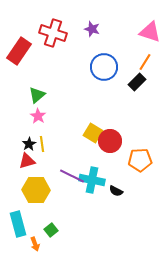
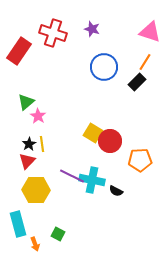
green triangle: moved 11 px left, 7 px down
red triangle: rotated 30 degrees counterclockwise
green square: moved 7 px right, 4 px down; rotated 24 degrees counterclockwise
